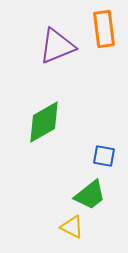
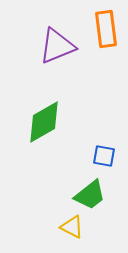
orange rectangle: moved 2 px right
